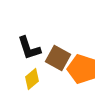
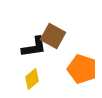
black L-shape: moved 5 px right, 1 px up; rotated 80 degrees counterclockwise
brown square: moved 5 px left, 22 px up
